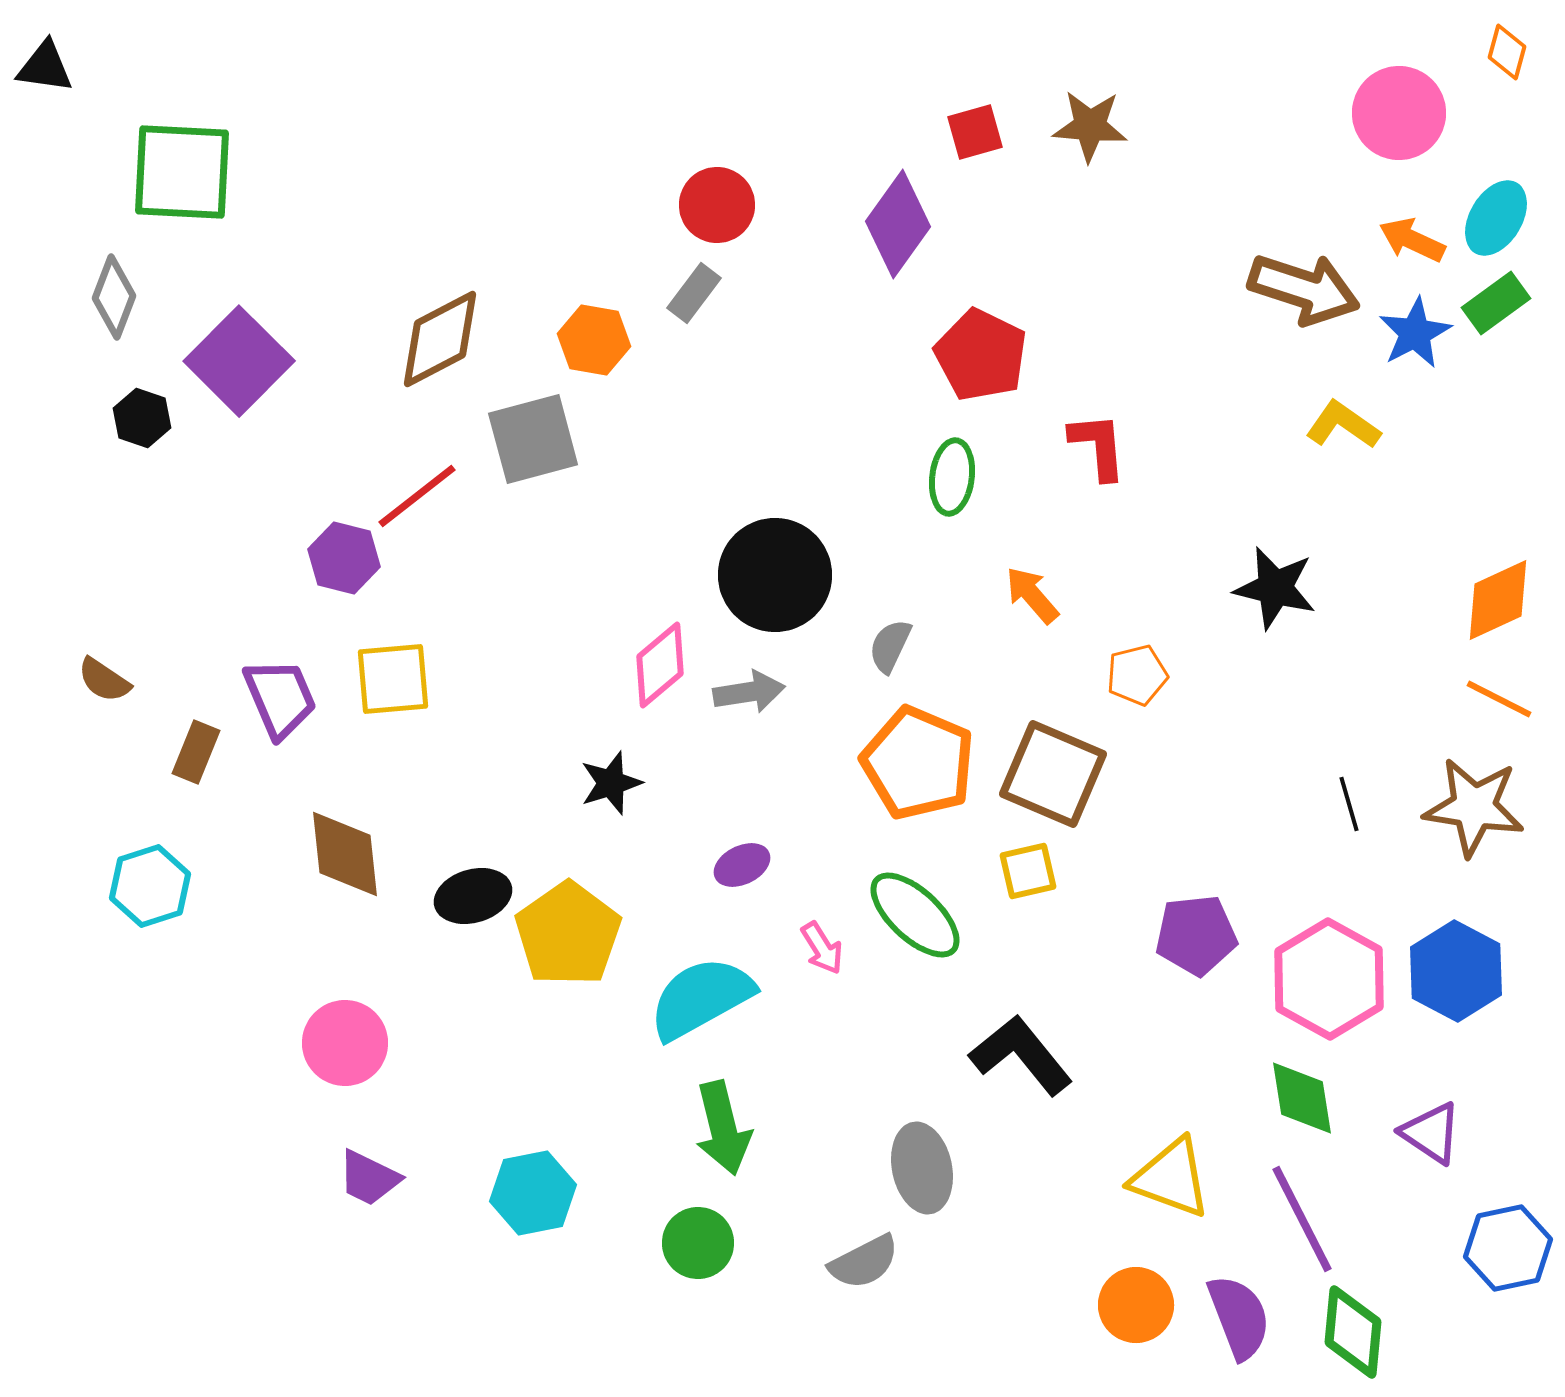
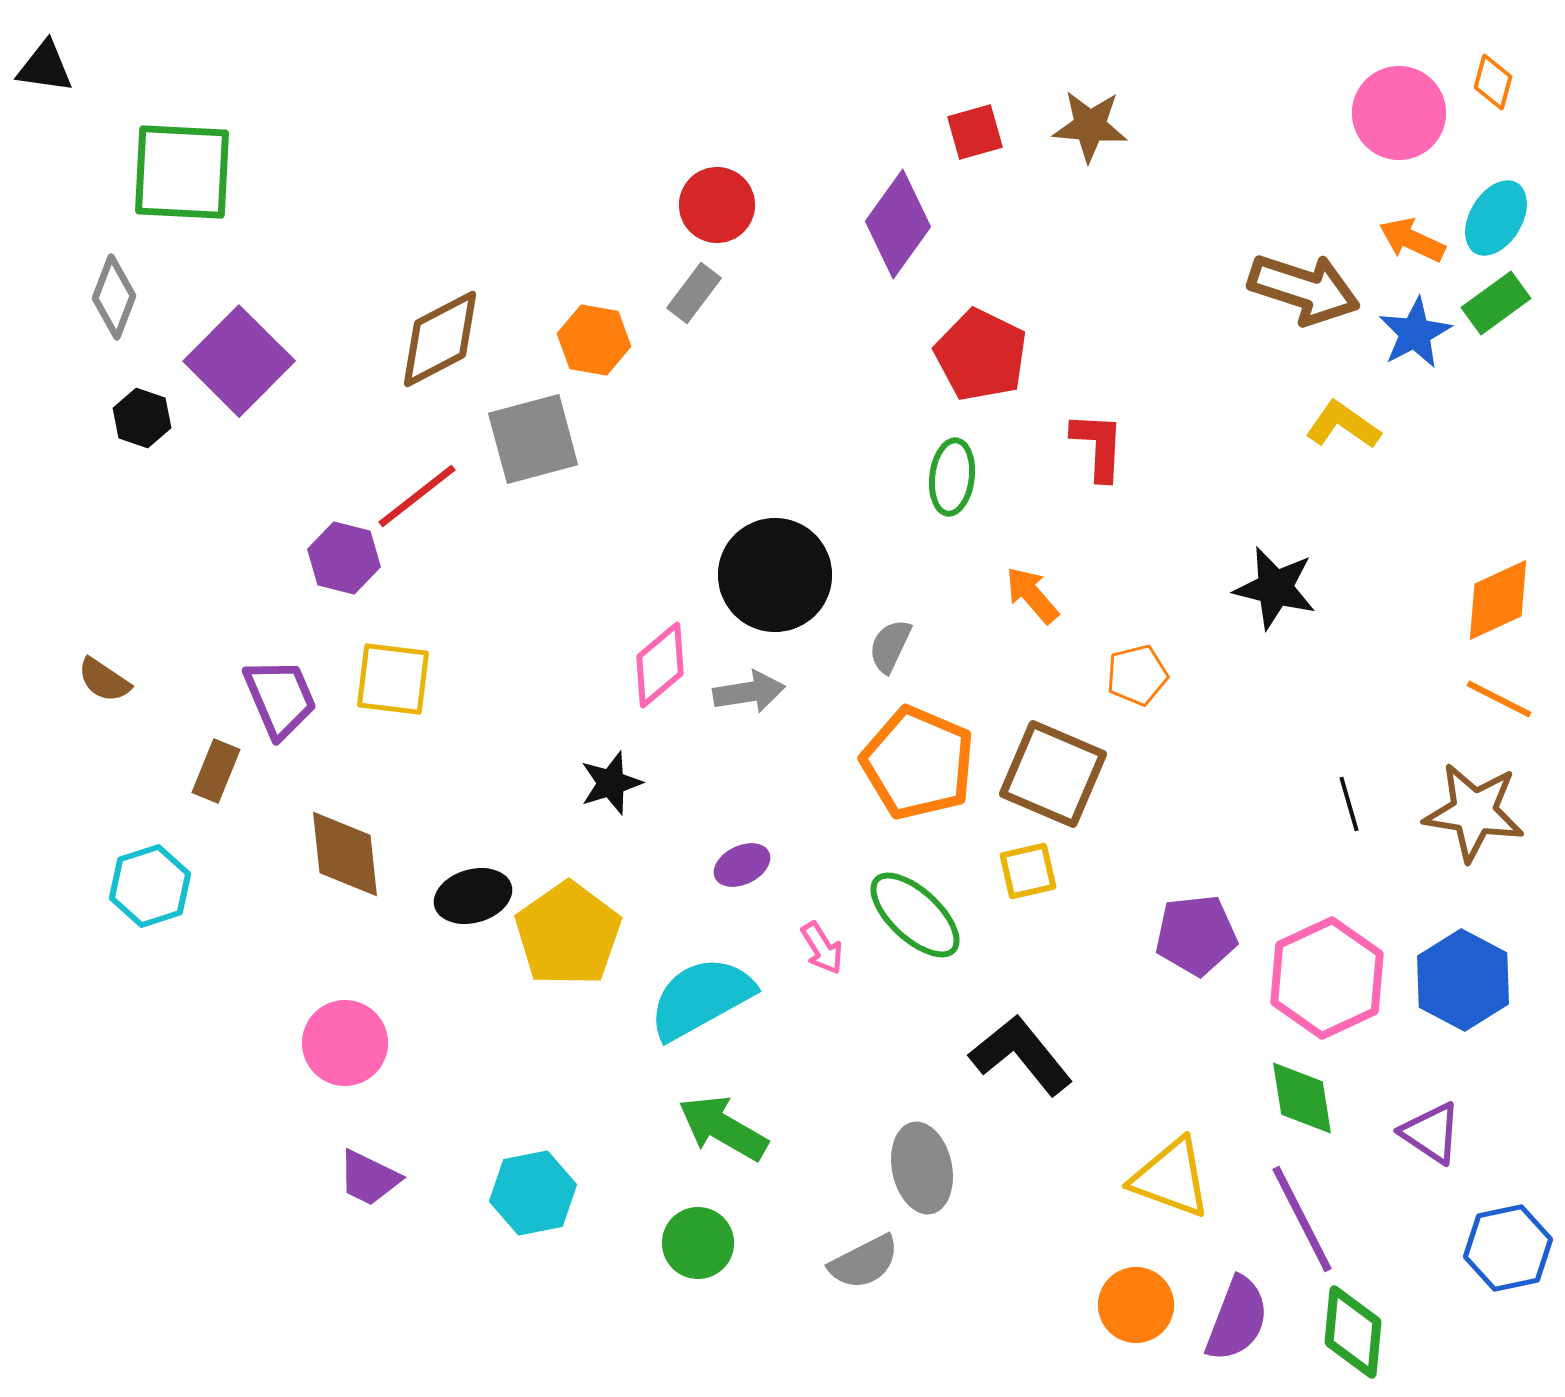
orange diamond at (1507, 52): moved 14 px left, 30 px down
red L-shape at (1098, 446): rotated 8 degrees clockwise
yellow square at (393, 679): rotated 12 degrees clockwise
brown rectangle at (196, 752): moved 20 px right, 19 px down
brown star at (1474, 807): moved 5 px down
blue hexagon at (1456, 971): moved 7 px right, 9 px down
pink hexagon at (1329, 979): moved 2 px left, 1 px up; rotated 6 degrees clockwise
green arrow at (723, 1128): rotated 134 degrees clockwise
purple semicircle at (1239, 1317): moved 2 px left, 2 px down; rotated 42 degrees clockwise
